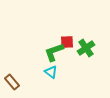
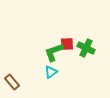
red square: moved 2 px down
green cross: rotated 30 degrees counterclockwise
cyan triangle: rotated 48 degrees clockwise
